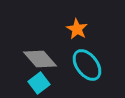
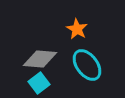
gray diamond: rotated 44 degrees counterclockwise
